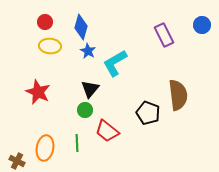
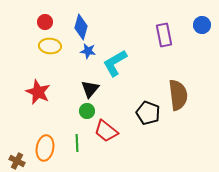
purple rectangle: rotated 15 degrees clockwise
blue star: rotated 21 degrees counterclockwise
green circle: moved 2 px right, 1 px down
red trapezoid: moved 1 px left
